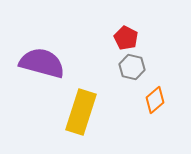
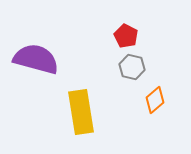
red pentagon: moved 2 px up
purple semicircle: moved 6 px left, 4 px up
yellow rectangle: rotated 27 degrees counterclockwise
